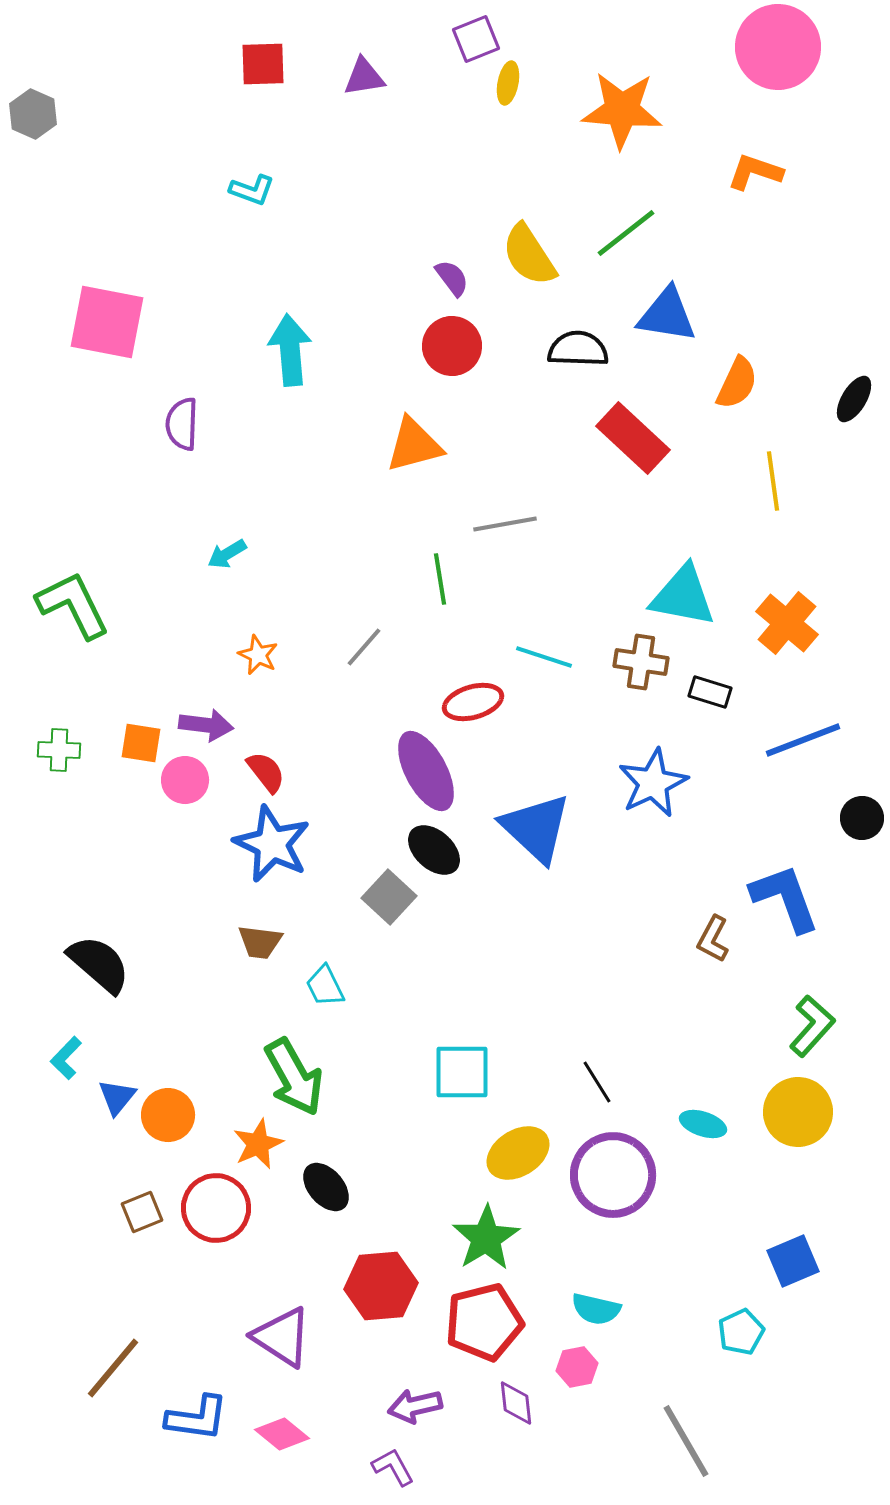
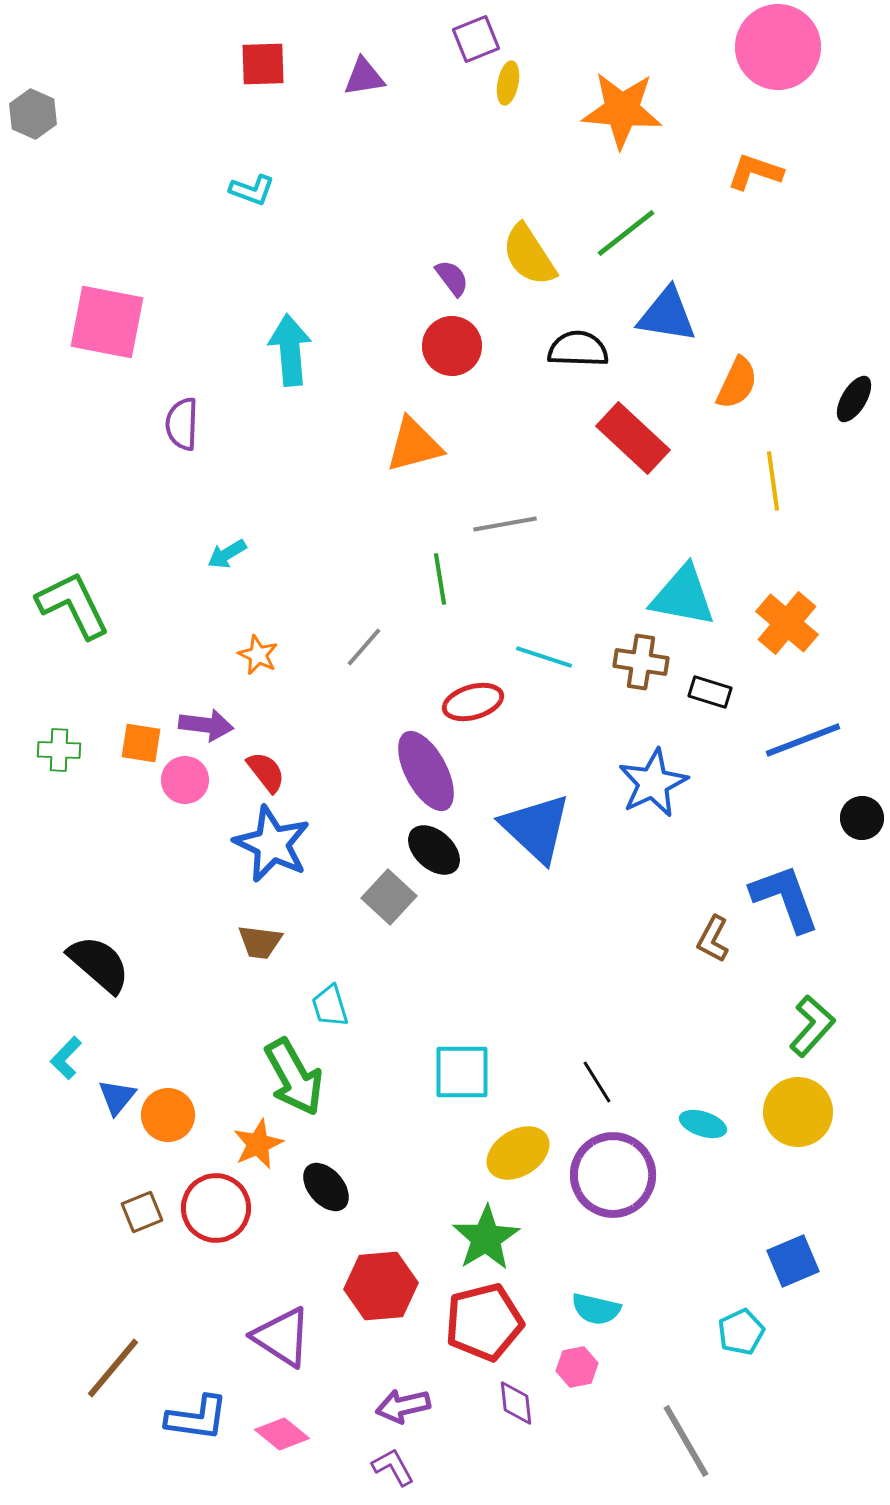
cyan trapezoid at (325, 986): moved 5 px right, 20 px down; rotated 9 degrees clockwise
purple arrow at (415, 1406): moved 12 px left
